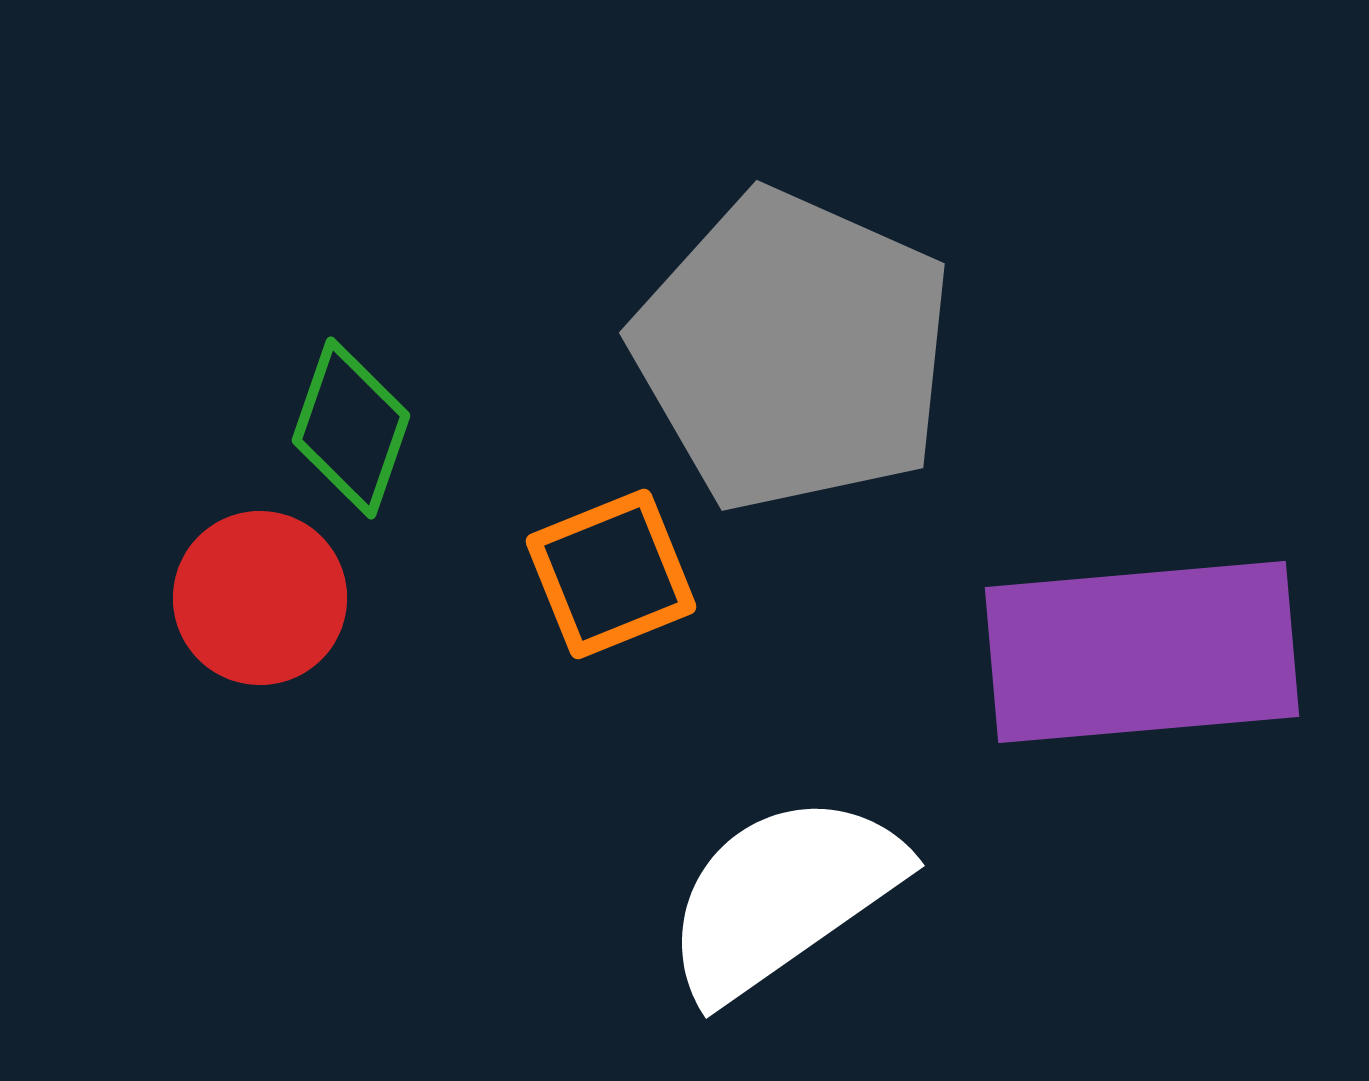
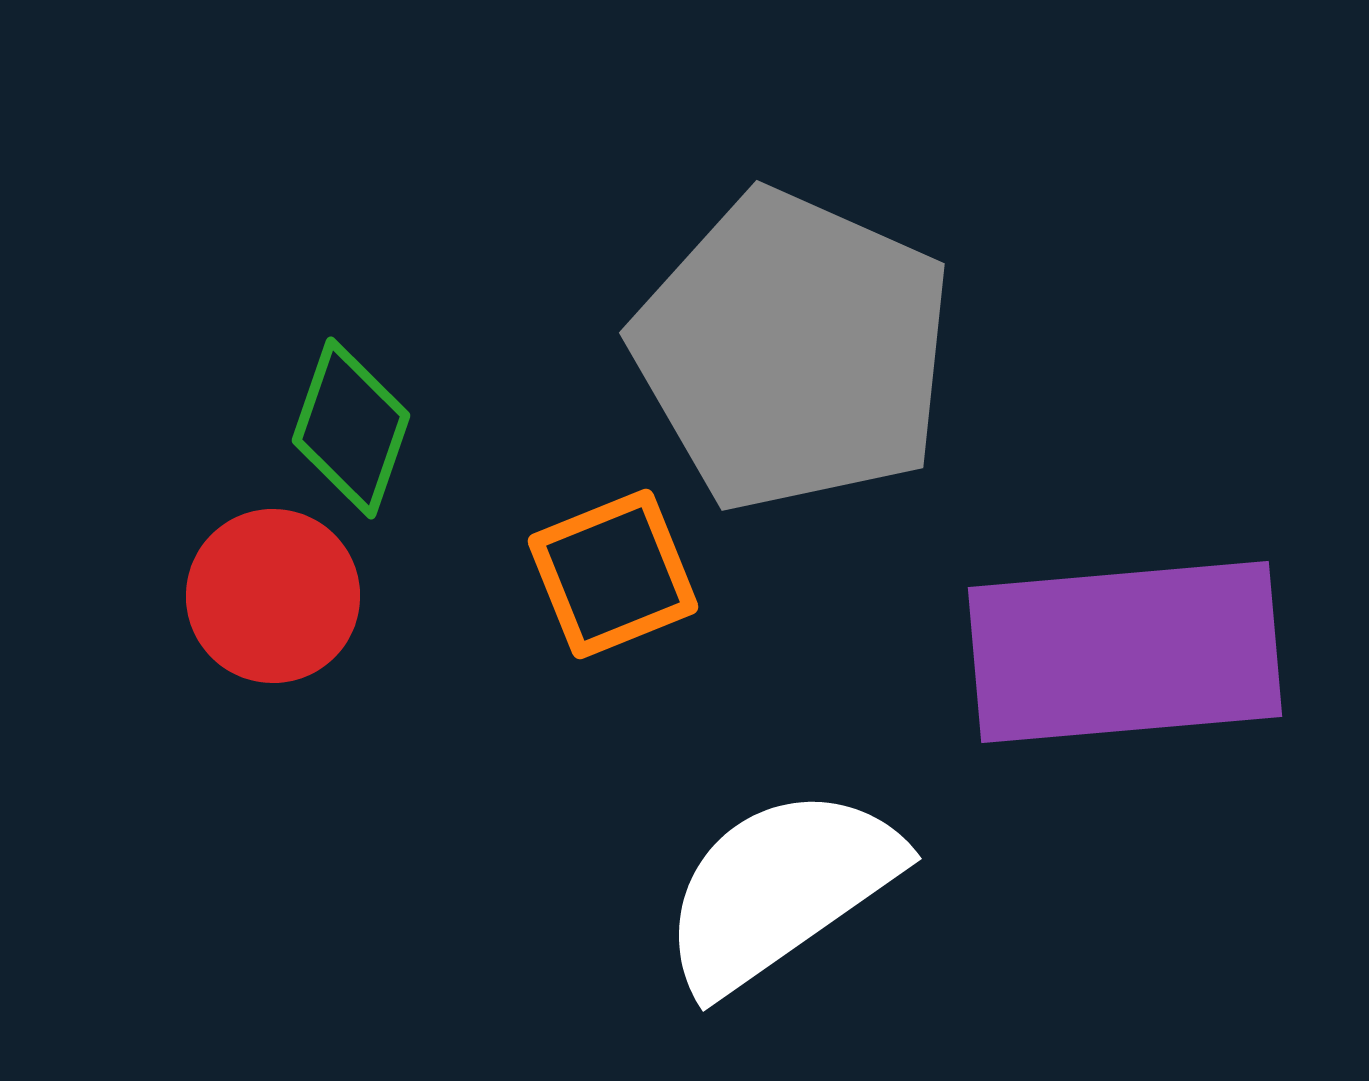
orange square: moved 2 px right
red circle: moved 13 px right, 2 px up
purple rectangle: moved 17 px left
white semicircle: moved 3 px left, 7 px up
